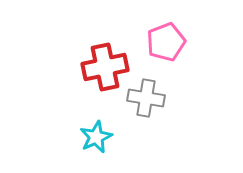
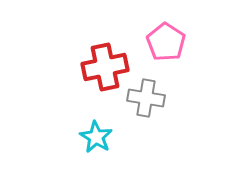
pink pentagon: rotated 18 degrees counterclockwise
cyan star: rotated 16 degrees counterclockwise
